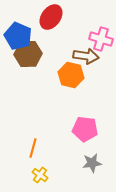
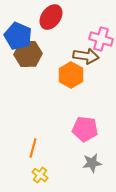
orange hexagon: rotated 15 degrees clockwise
